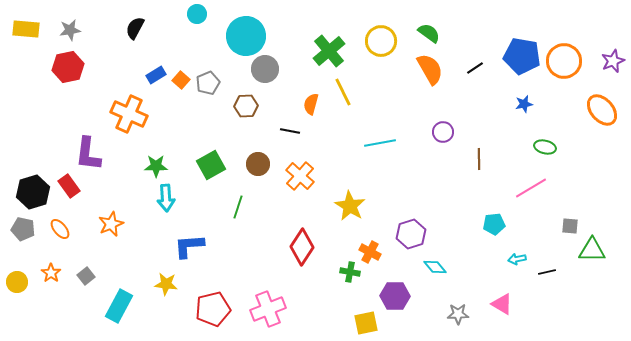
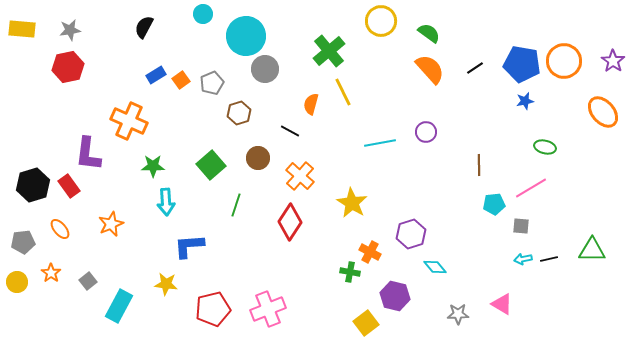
cyan circle at (197, 14): moved 6 px right
black semicircle at (135, 28): moved 9 px right, 1 px up
yellow rectangle at (26, 29): moved 4 px left
yellow circle at (381, 41): moved 20 px up
blue pentagon at (522, 56): moved 8 px down
purple star at (613, 61): rotated 15 degrees counterclockwise
orange semicircle at (430, 69): rotated 12 degrees counterclockwise
orange square at (181, 80): rotated 12 degrees clockwise
gray pentagon at (208, 83): moved 4 px right
blue star at (524, 104): moved 1 px right, 3 px up
brown hexagon at (246, 106): moved 7 px left, 7 px down; rotated 15 degrees counterclockwise
orange ellipse at (602, 110): moved 1 px right, 2 px down
orange cross at (129, 114): moved 7 px down
black line at (290, 131): rotated 18 degrees clockwise
purple circle at (443, 132): moved 17 px left
brown line at (479, 159): moved 6 px down
brown circle at (258, 164): moved 6 px up
green square at (211, 165): rotated 12 degrees counterclockwise
green star at (156, 166): moved 3 px left
black hexagon at (33, 192): moved 7 px up
cyan arrow at (166, 198): moved 4 px down
yellow star at (350, 206): moved 2 px right, 3 px up
green line at (238, 207): moved 2 px left, 2 px up
cyan pentagon at (494, 224): moved 20 px up
gray square at (570, 226): moved 49 px left
gray pentagon at (23, 229): moved 13 px down; rotated 20 degrees counterclockwise
red diamond at (302, 247): moved 12 px left, 25 px up
cyan arrow at (517, 259): moved 6 px right
black line at (547, 272): moved 2 px right, 13 px up
gray square at (86, 276): moved 2 px right, 5 px down
purple hexagon at (395, 296): rotated 12 degrees clockwise
yellow square at (366, 323): rotated 25 degrees counterclockwise
